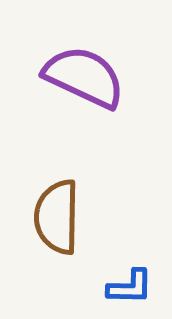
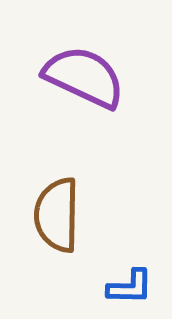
brown semicircle: moved 2 px up
